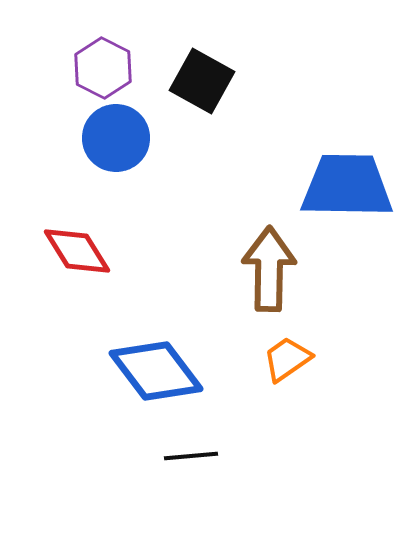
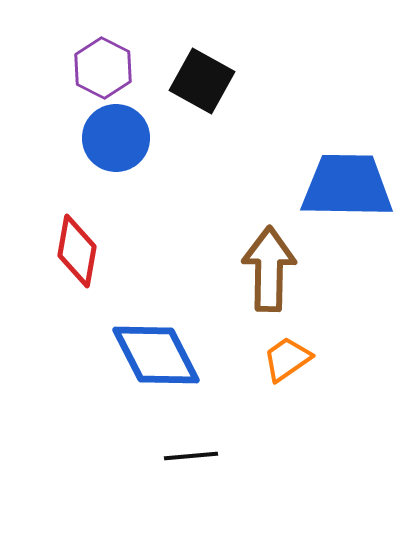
red diamond: rotated 42 degrees clockwise
blue diamond: moved 16 px up; rotated 10 degrees clockwise
